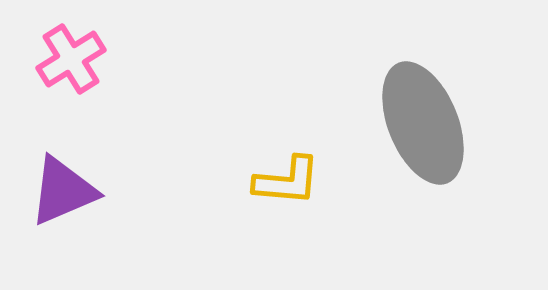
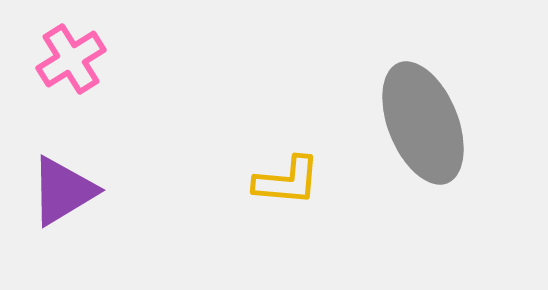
purple triangle: rotated 8 degrees counterclockwise
